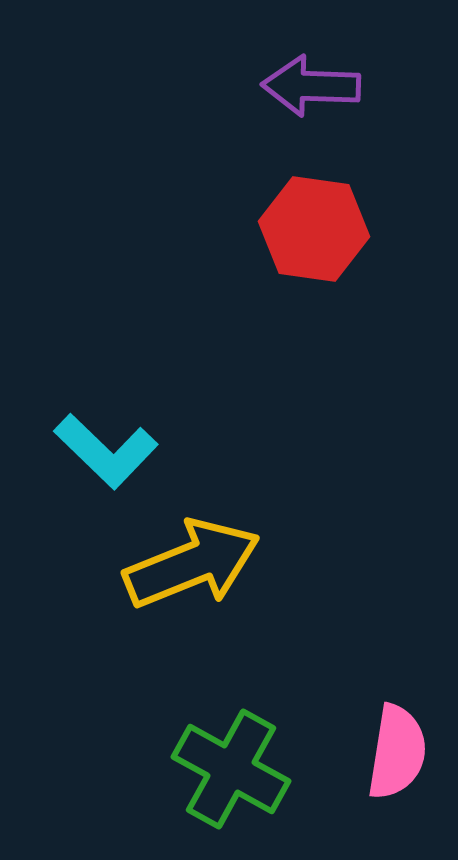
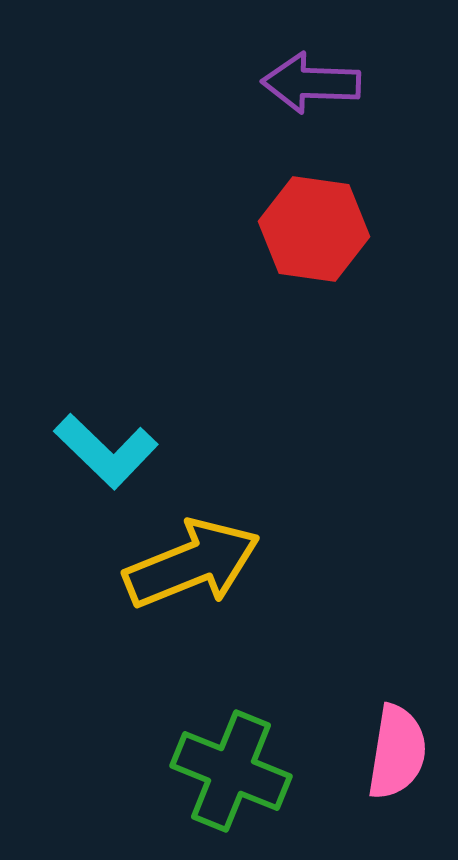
purple arrow: moved 3 px up
green cross: moved 2 px down; rotated 7 degrees counterclockwise
